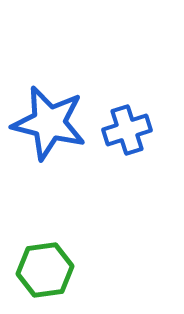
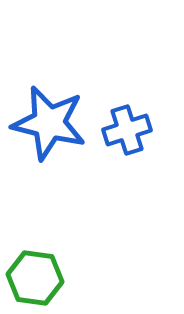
green hexagon: moved 10 px left, 8 px down; rotated 16 degrees clockwise
